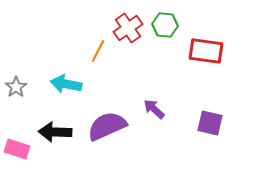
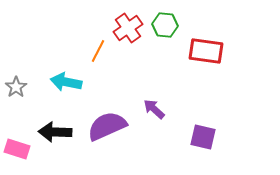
cyan arrow: moved 2 px up
purple square: moved 7 px left, 14 px down
